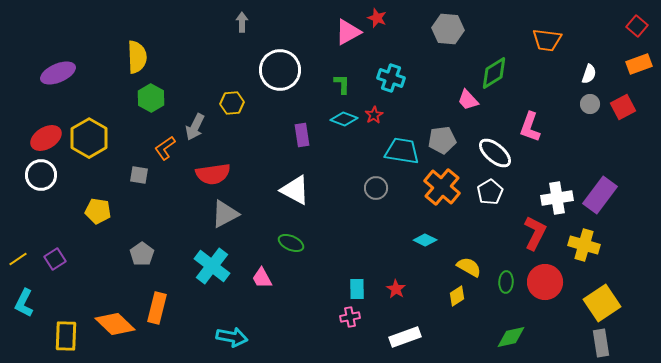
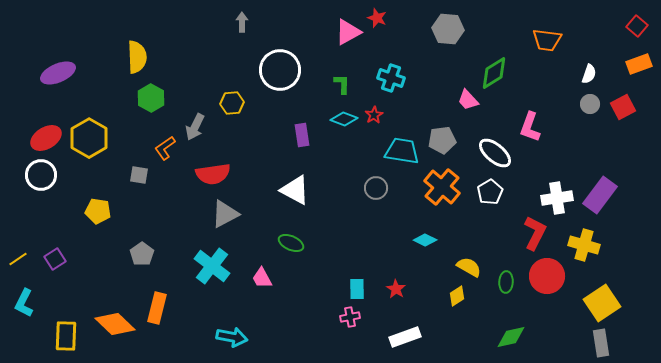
red circle at (545, 282): moved 2 px right, 6 px up
